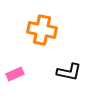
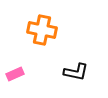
black L-shape: moved 7 px right
